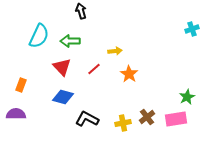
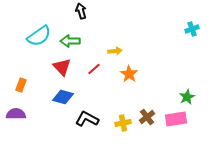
cyan semicircle: rotated 30 degrees clockwise
